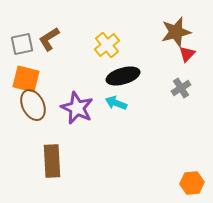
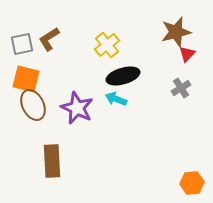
cyan arrow: moved 4 px up
